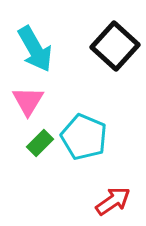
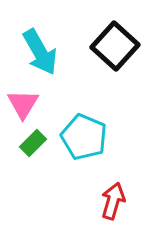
cyan arrow: moved 5 px right, 3 px down
pink triangle: moved 5 px left, 3 px down
green rectangle: moved 7 px left
red arrow: rotated 39 degrees counterclockwise
